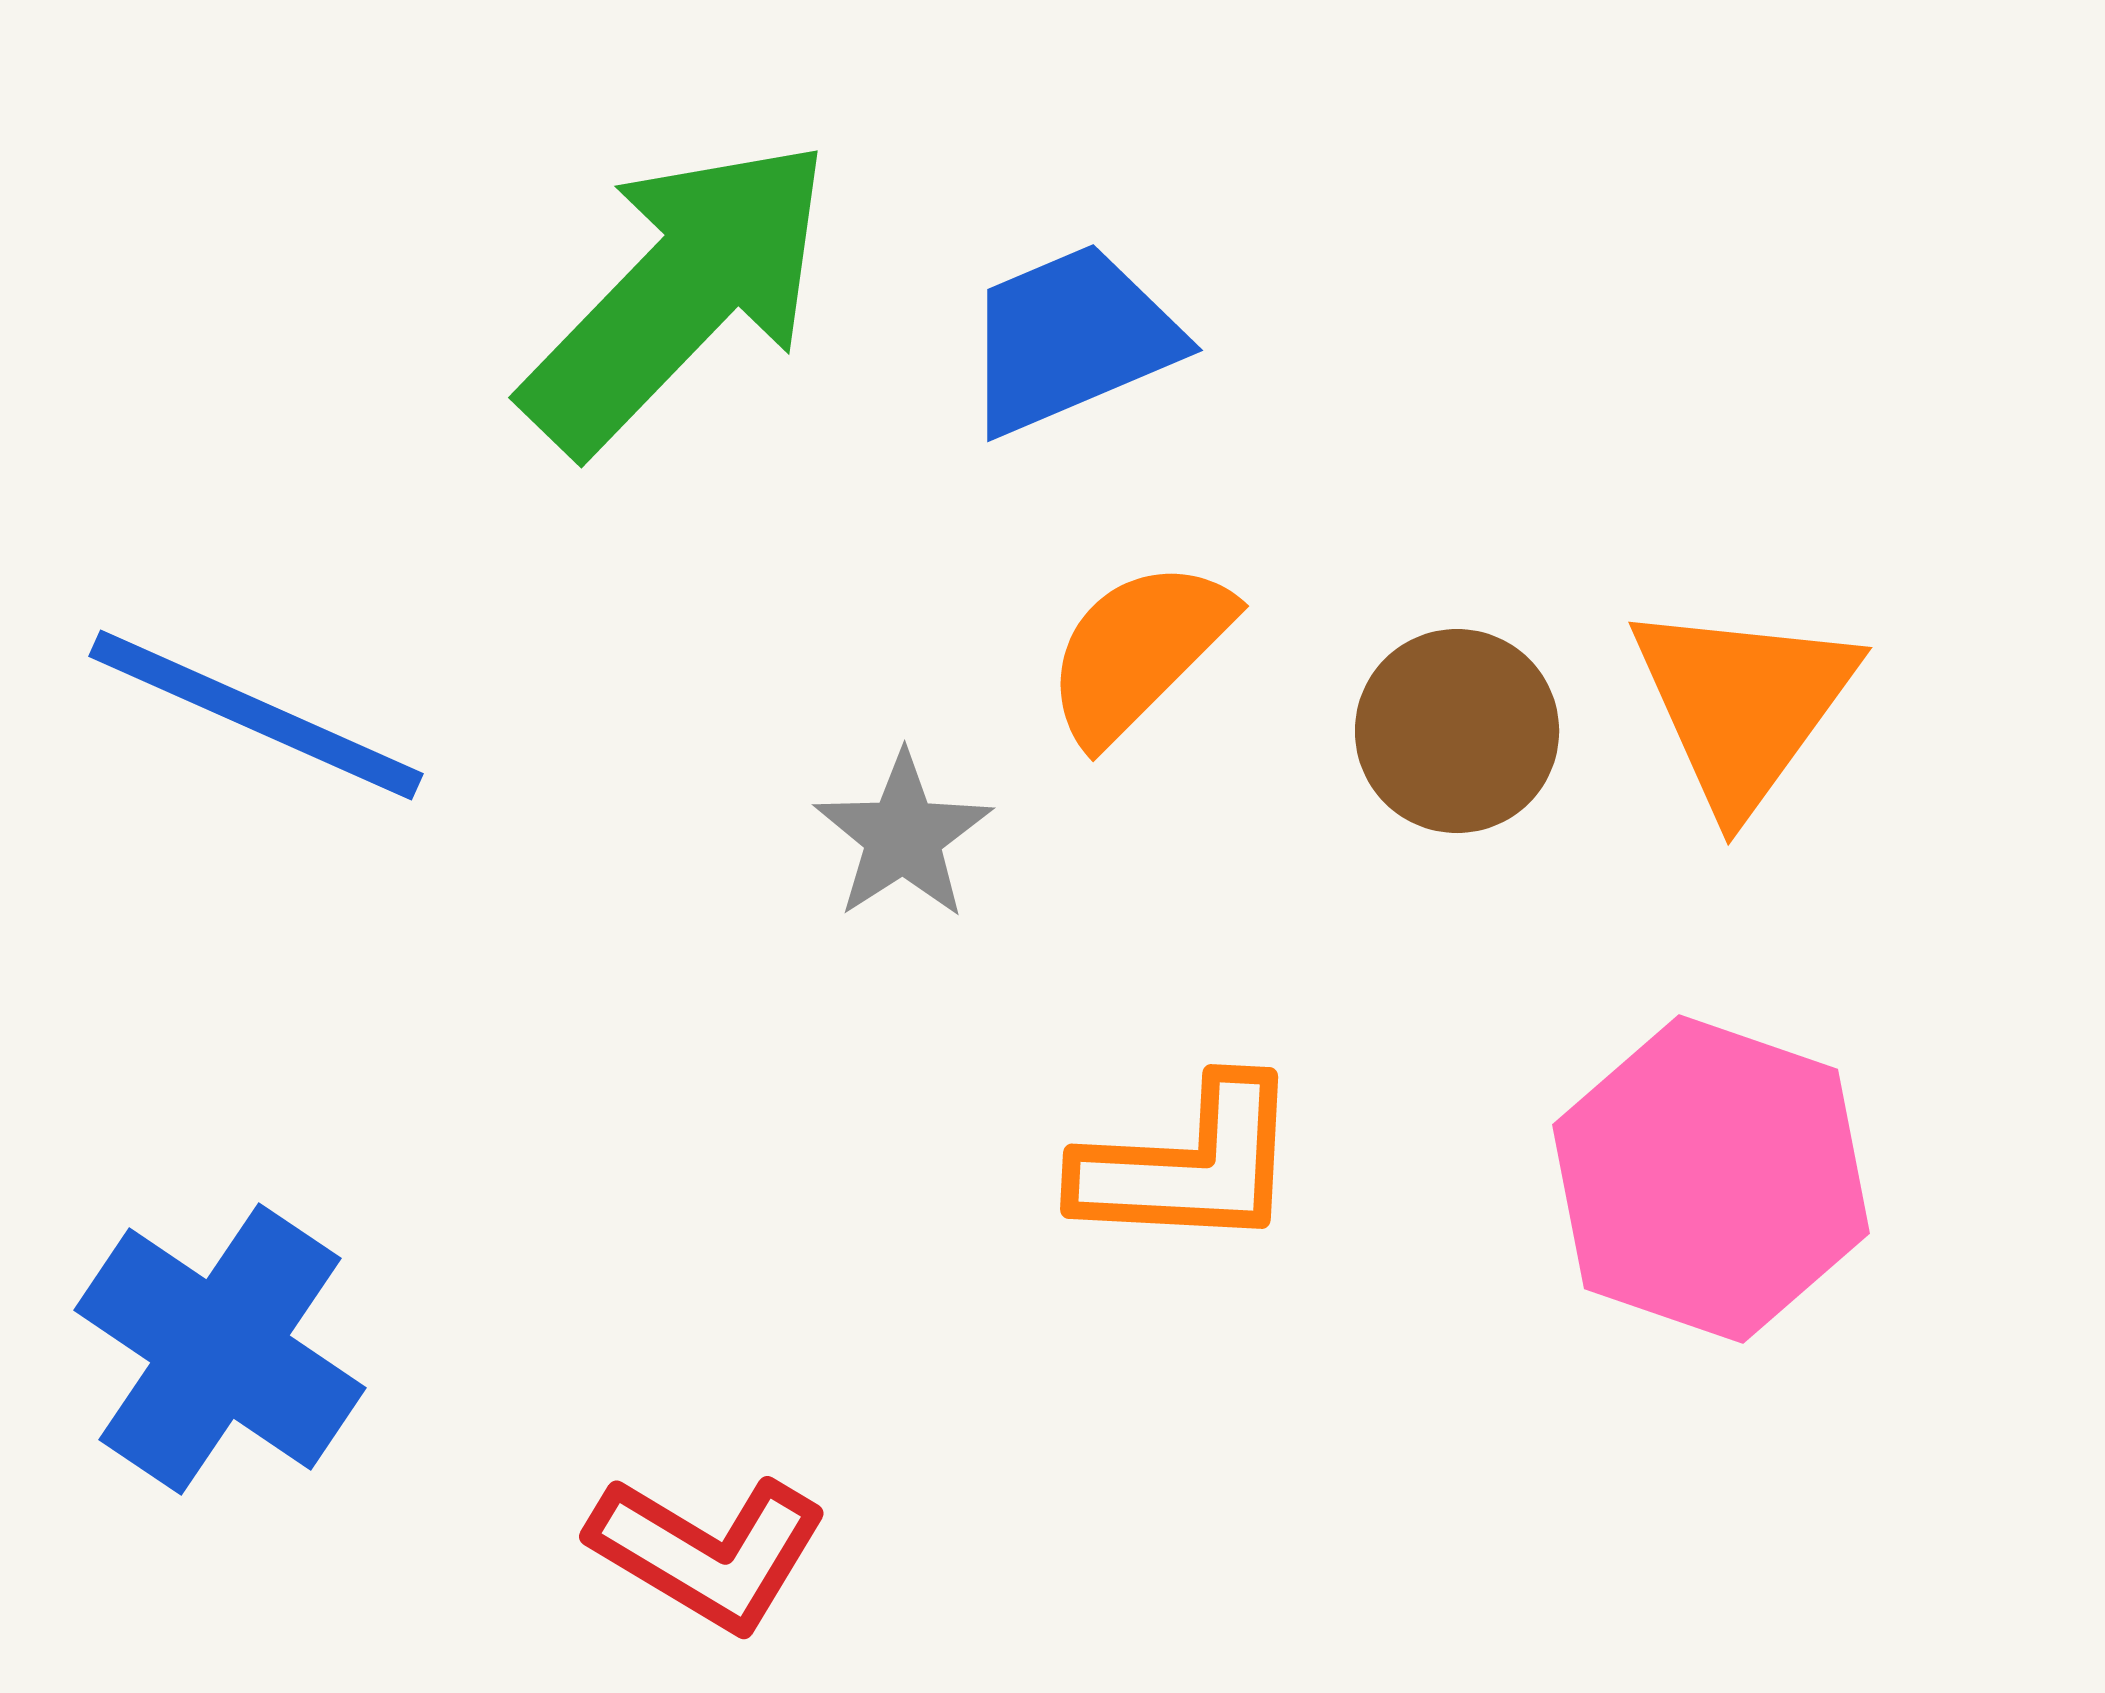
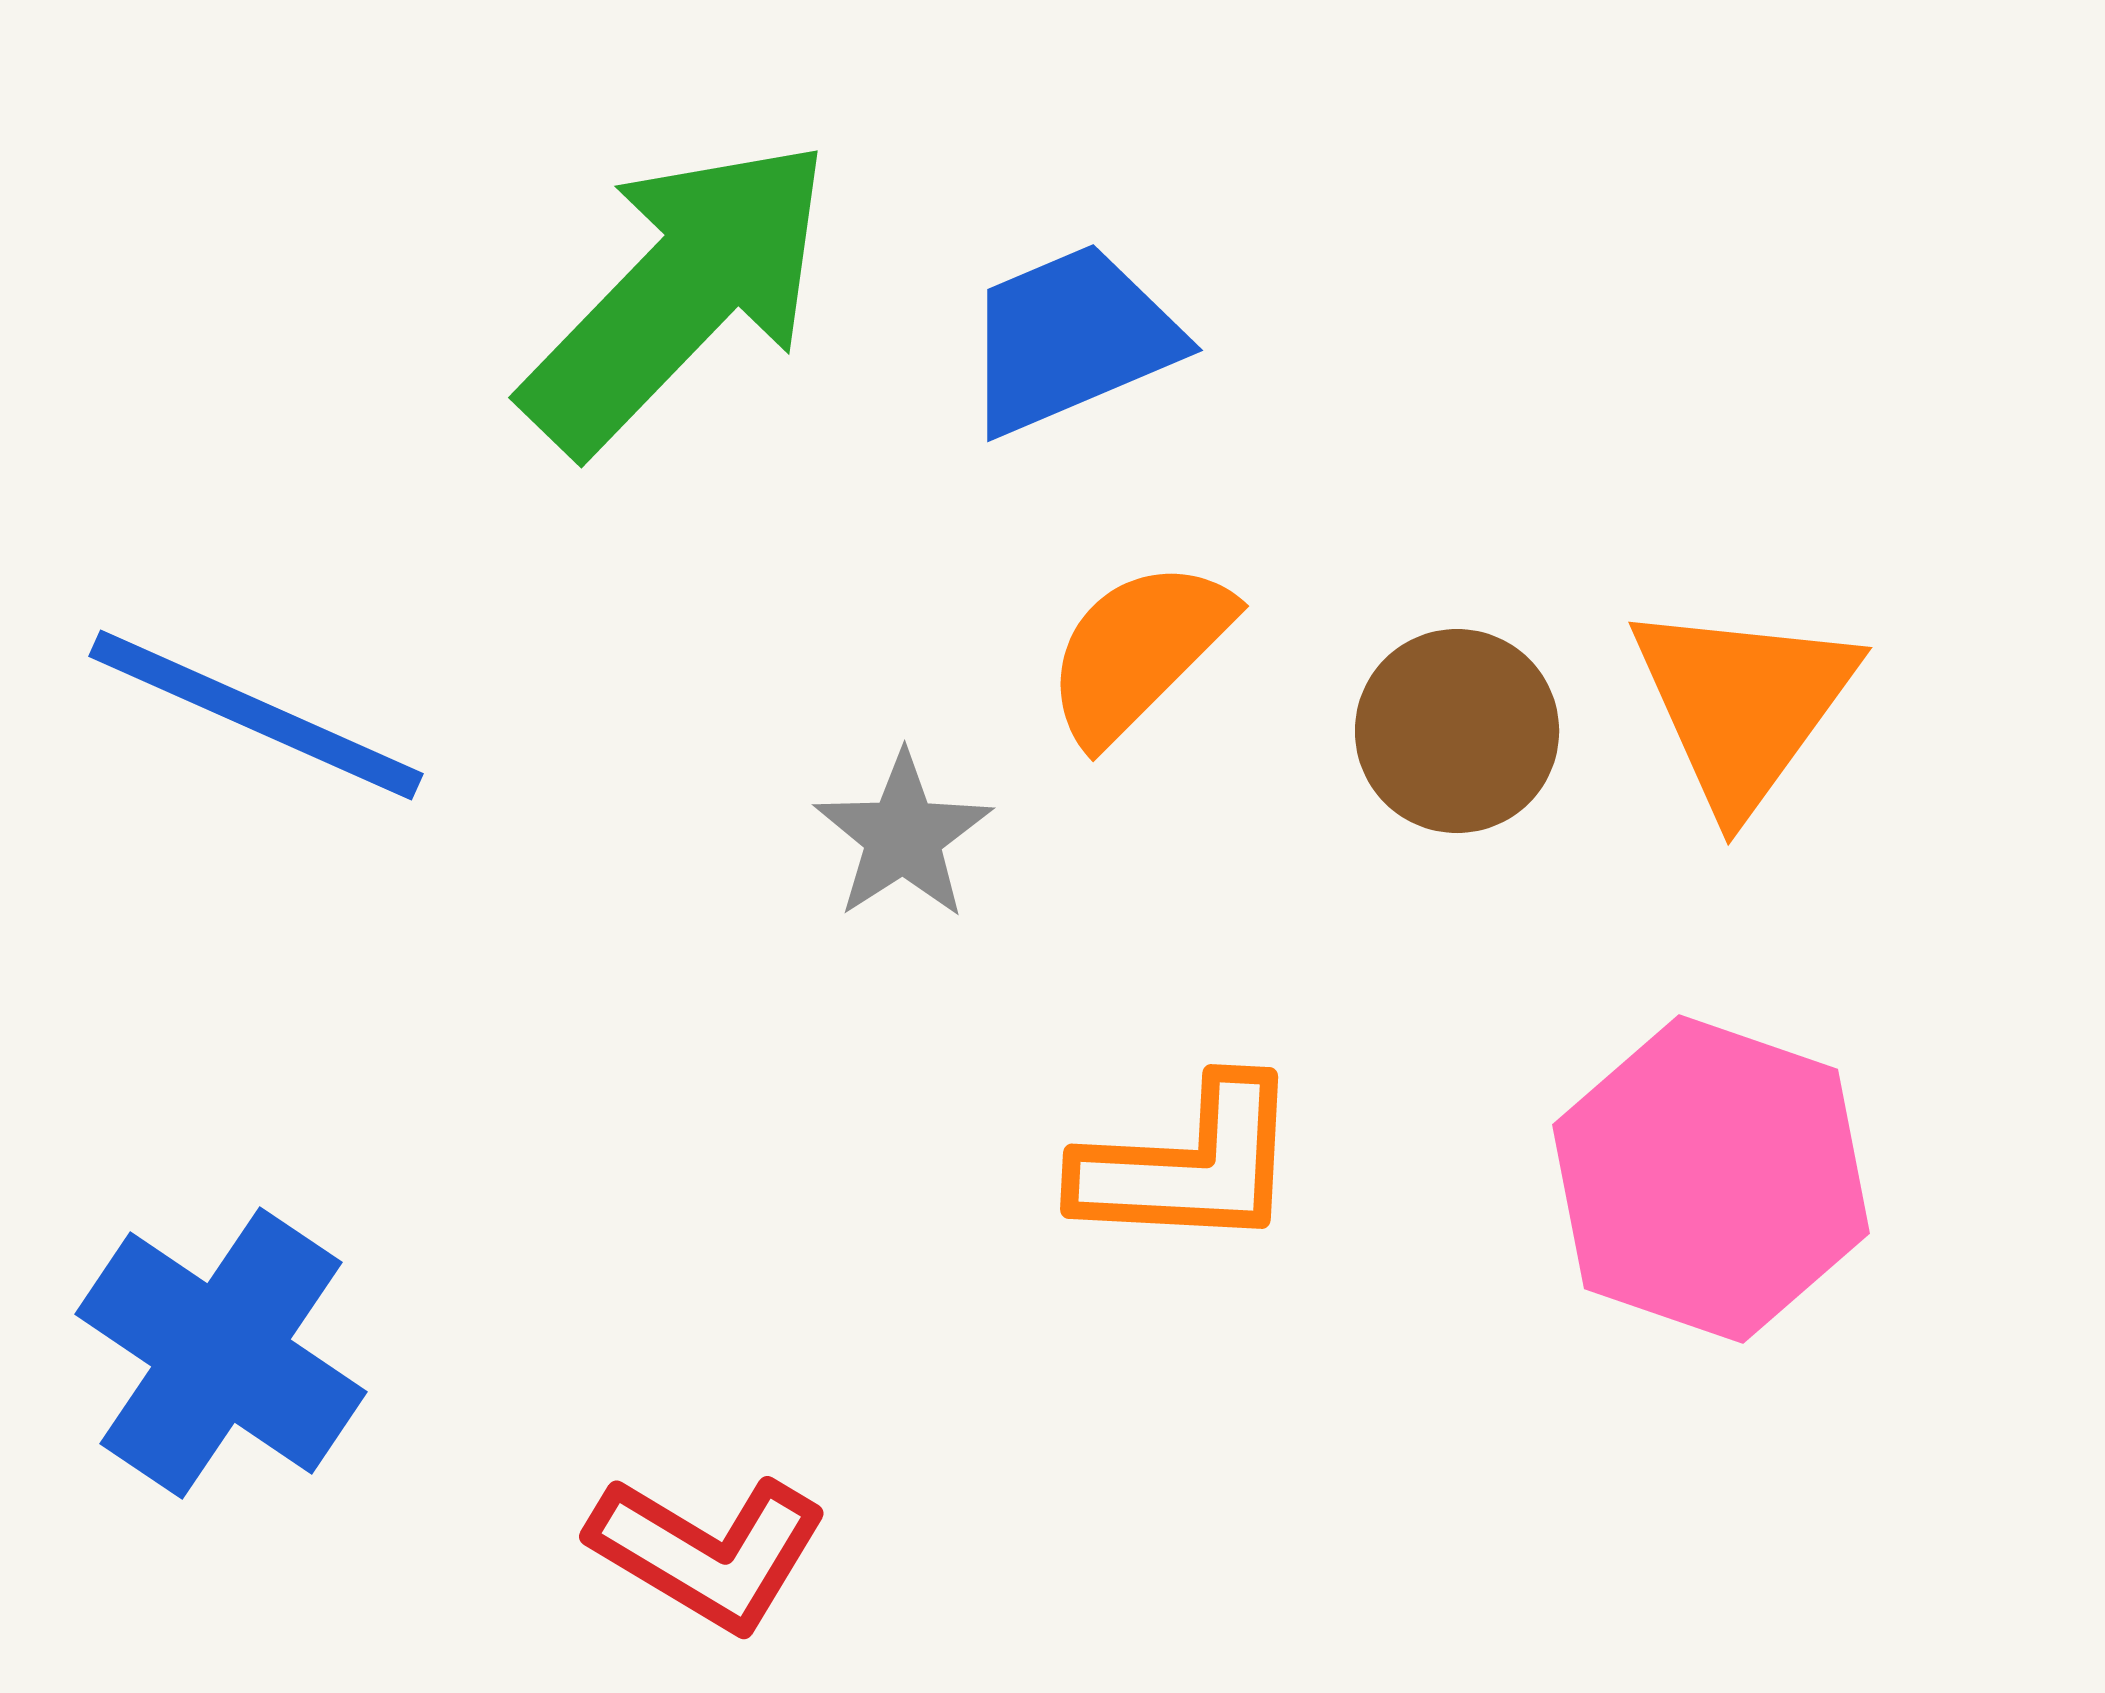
blue cross: moved 1 px right, 4 px down
